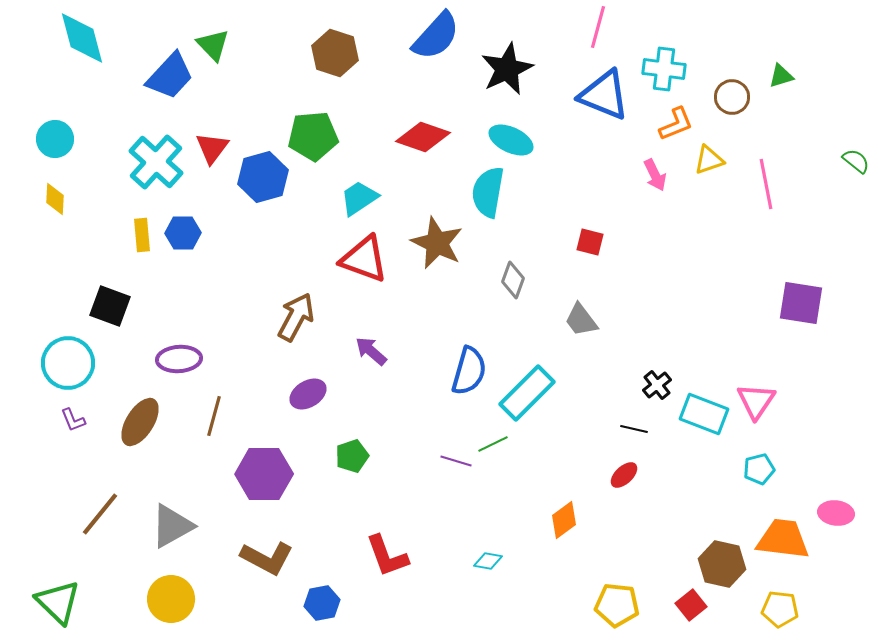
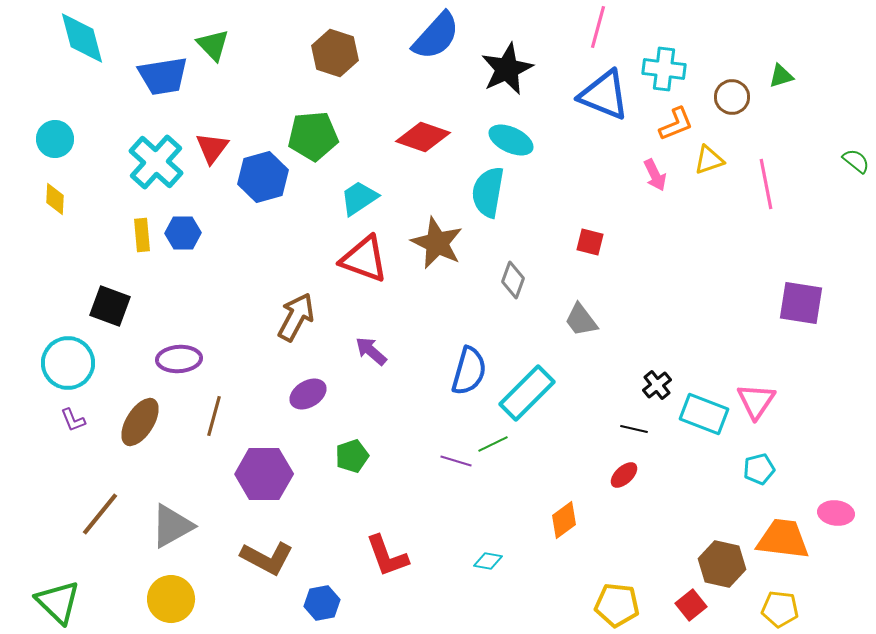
blue trapezoid at (170, 76): moved 7 px left; rotated 38 degrees clockwise
